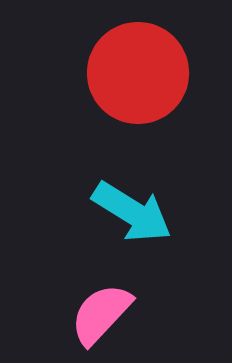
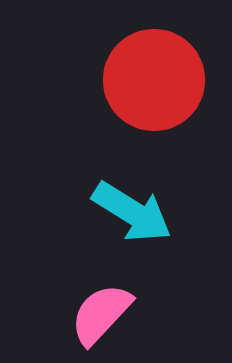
red circle: moved 16 px right, 7 px down
